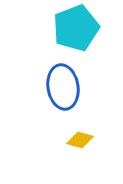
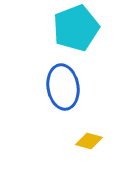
yellow diamond: moved 9 px right, 1 px down
